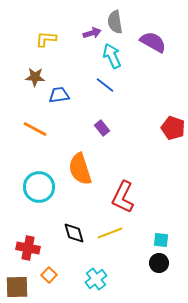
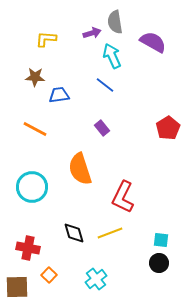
red pentagon: moved 5 px left; rotated 20 degrees clockwise
cyan circle: moved 7 px left
